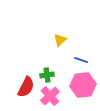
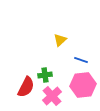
green cross: moved 2 px left
pink cross: moved 2 px right
